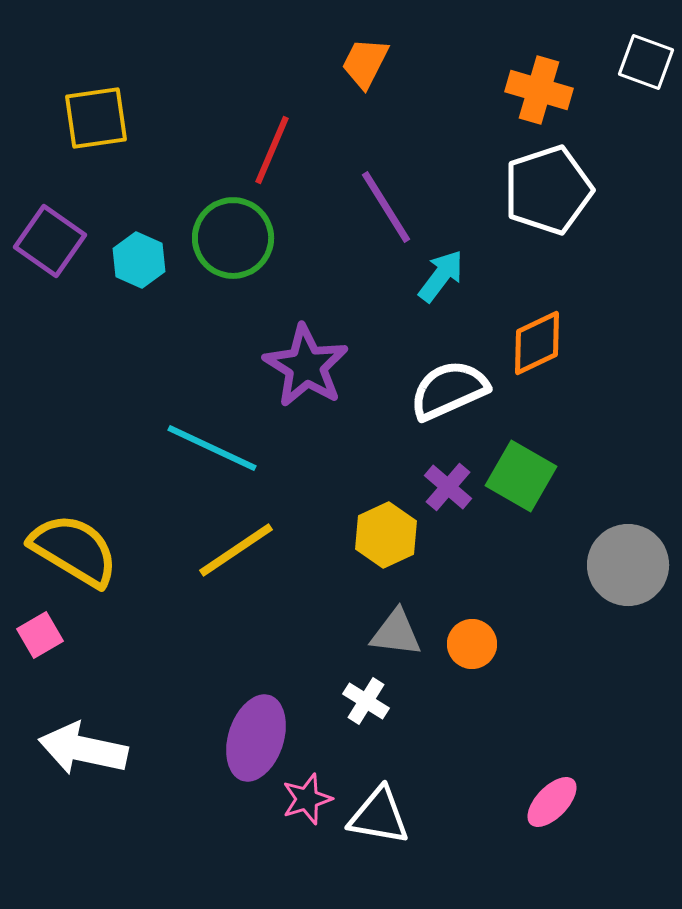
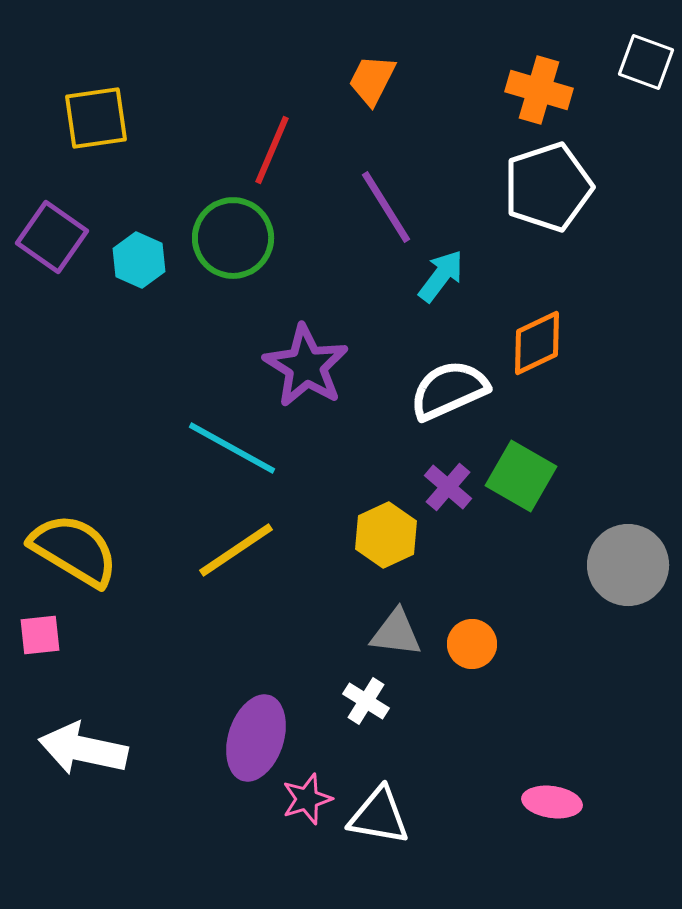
orange trapezoid: moved 7 px right, 17 px down
white pentagon: moved 3 px up
purple square: moved 2 px right, 4 px up
cyan line: moved 20 px right; rotated 4 degrees clockwise
pink square: rotated 24 degrees clockwise
pink ellipse: rotated 54 degrees clockwise
